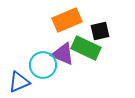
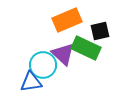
purple triangle: rotated 20 degrees clockwise
blue triangle: moved 12 px right; rotated 15 degrees clockwise
